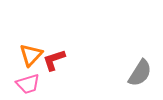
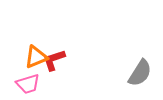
orange triangle: moved 5 px right, 2 px down; rotated 25 degrees clockwise
